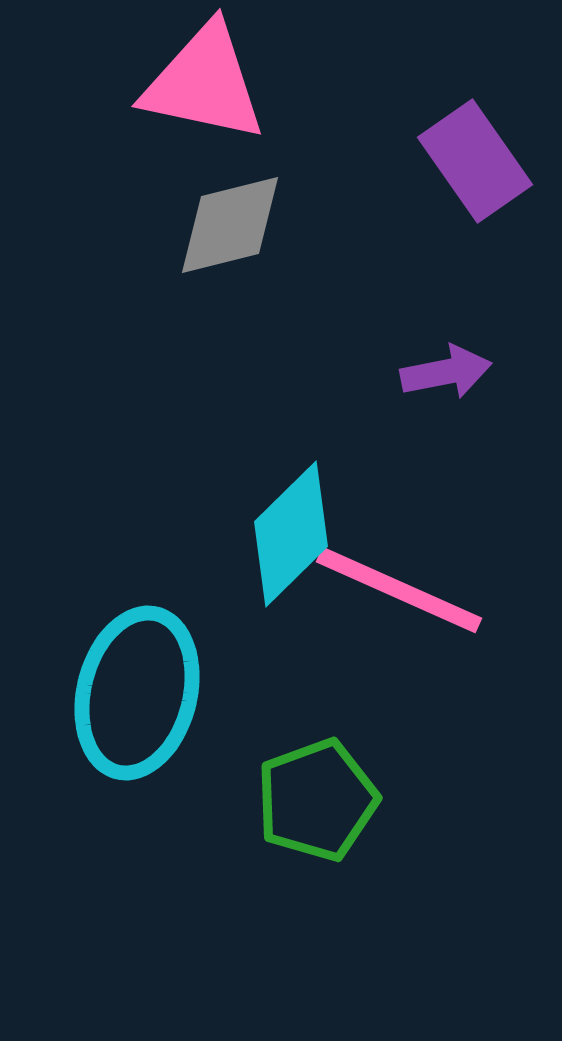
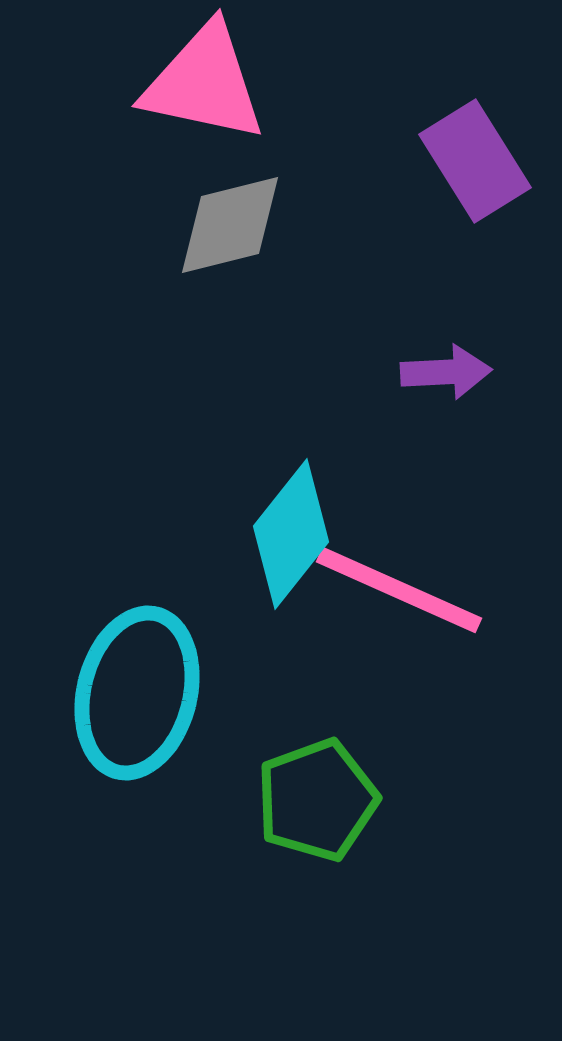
purple rectangle: rotated 3 degrees clockwise
purple arrow: rotated 8 degrees clockwise
cyan diamond: rotated 7 degrees counterclockwise
